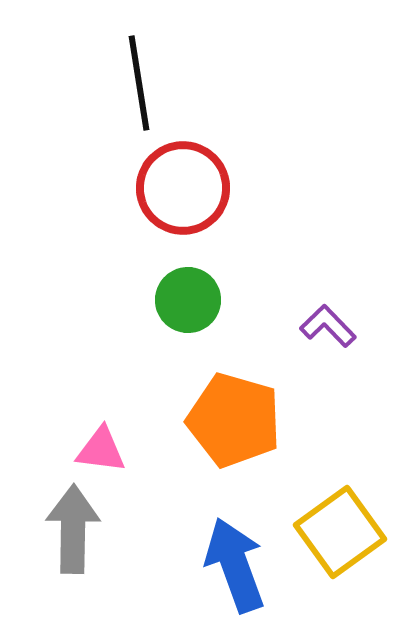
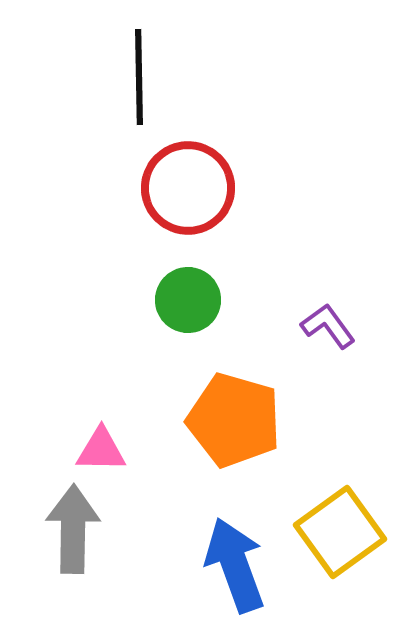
black line: moved 6 px up; rotated 8 degrees clockwise
red circle: moved 5 px right
purple L-shape: rotated 8 degrees clockwise
pink triangle: rotated 6 degrees counterclockwise
